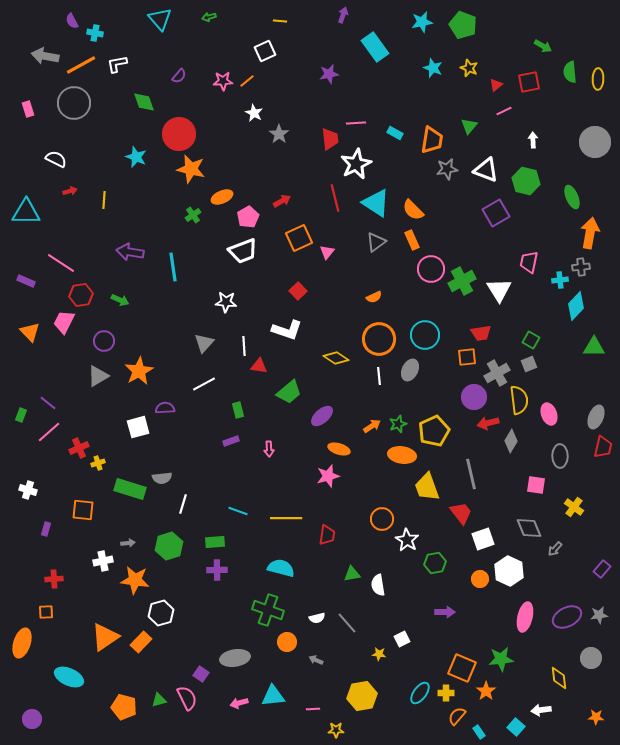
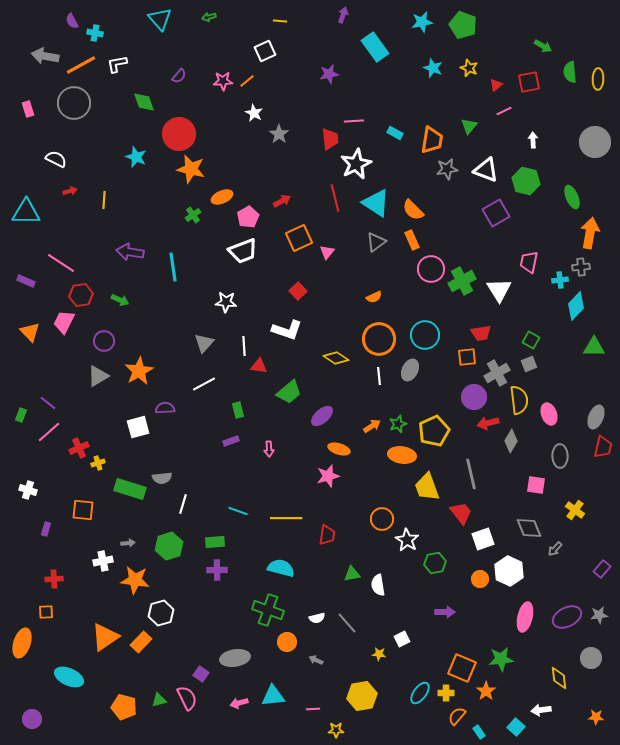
pink line at (356, 123): moved 2 px left, 2 px up
yellow cross at (574, 507): moved 1 px right, 3 px down
